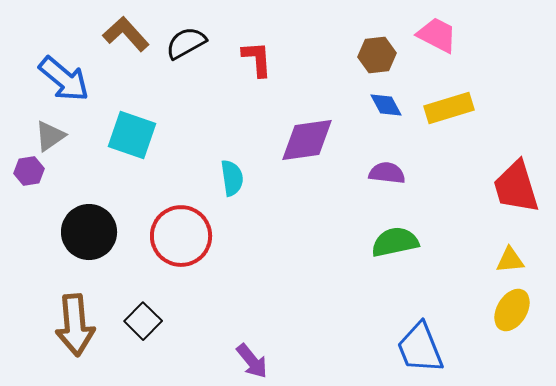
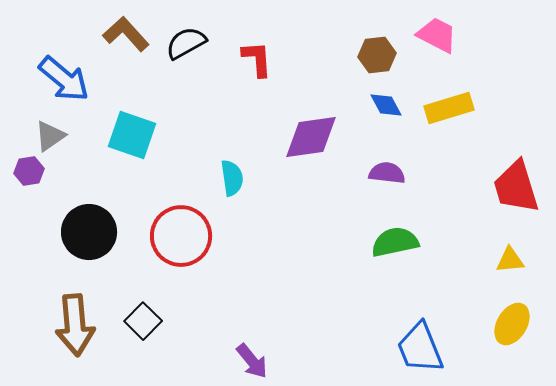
purple diamond: moved 4 px right, 3 px up
yellow ellipse: moved 14 px down
